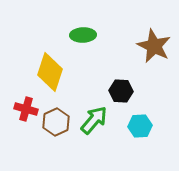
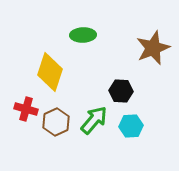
brown star: moved 1 px left, 2 px down; rotated 24 degrees clockwise
cyan hexagon: moved 9 px left
